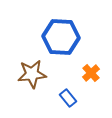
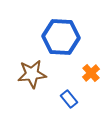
blue rectangle: moved 1 px right, 1 px down
